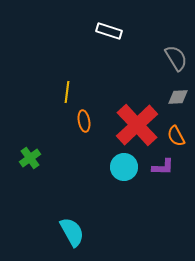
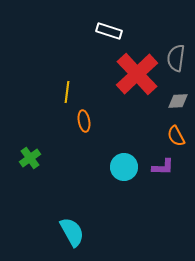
gray semicircle: rotated 140 degrees counterclockwise
gray diamond: moved 4 px down
red cross: moved 51 px up
